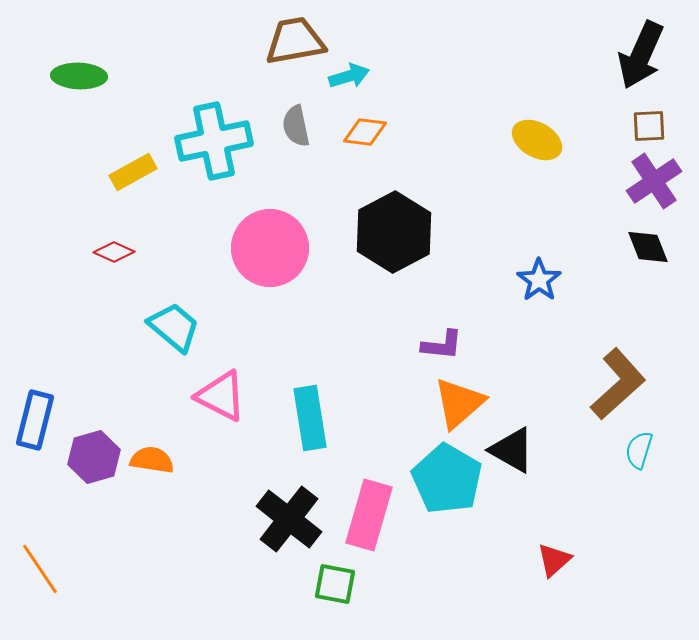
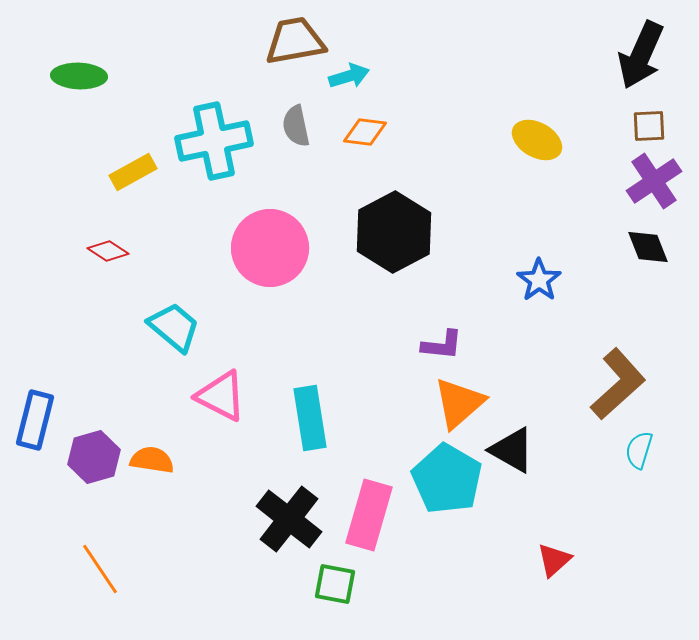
red diamond: moved 6 px left, 1 px up; rotated 9 degrees clockwise
orange line: moved 60 px right
